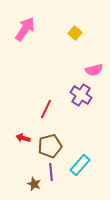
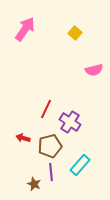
purple cross: moved 11 px left, 27 px down
